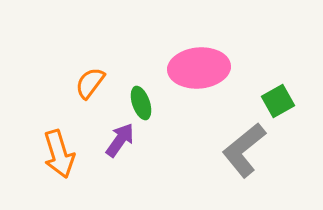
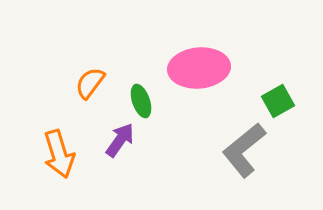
green ellipse: moved 2 px up
